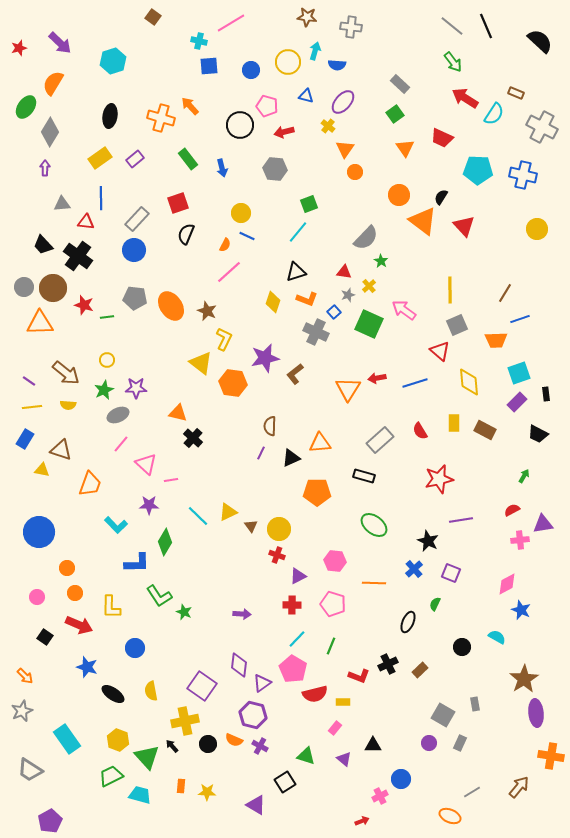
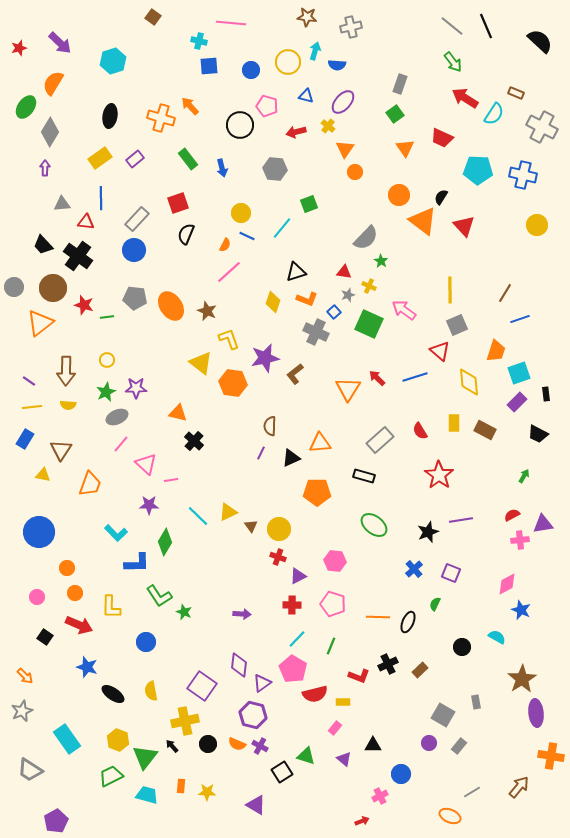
pink line at (231, 23): rotated 36 degrees clockwise
gray cross at (351, 27): rotated 20 degrees counterclockwise
gray rectangle at (400, 84): rotated 66 degrees clockwise
red arrow at (284, 132): moved 12 px right
yellow circle at (537, 229): moved 4 px up
cyan line at (298, 232): moved 16 px left, 4 px up
yellow cross at (369, 286): rotated 24 degrees counterclockwise
gray circle at (24, 287): moved 10 px left
orange triangle at (40, 323): rotated 36 degrees counterclockwise
yellow L-shape at (224, 339): moved 5 px right; rotated 45 degrees counterclockwise
orange trapezoid at (496, 340): moved 11 px down; rotated 70 degrees counterclockwise
brown arrow at (66, 373): moved 2 px up; rotated 52 degrees clockwise
red arrow at (377, 378): rotated 54 degrees clockwise
blue line at (415, 383): moved 6 px up
green star at (104, 390): moved 2 px right, 2 px down
gray ellipse at (118, 415): moved 1 px left, 2 px down
black cross at (193, 438): moved 1 px right, 3 px down
brown triangle at (61, 450): rotated 45 degrees clockwise
yellow triangle at (42, 470): moved 1 px right, 5 px down
red star at (439, 479): moved 4 px up; rotated 24 degrees counterclockwise
red semicircle at (512, 510): moved 5 px down
cyan L-shape at (116, 525): moved 8 px down
black star at (428, 541): moved 9 px up; rotated 25 degrees clockwise
red cross at (277, 555): moved 1 px right, 2 px down
orange line at (374, 583): moved 4 px right, 34 px down
blue circle at (135, 648): moved 11 px right, 6 px up
brown star at (524, 679): moved 2 px left
gray rectangle at (475, 704): moved 1 px right, 2 px up
orange semicircle at (234, 740): moved 3 px right, 4 px down
gray rectangle at (460, 743): moved 1 px left, 3 px down; rotated 14 degrees clockwise
green triangle at (147, 757): moved 2 px left; rotated 20 degrees clockwise
blue circle at (401, 779): moved 5 px up
black square at (285, 782): moved 3 px left, 10 px up
cyan trapezoid at (140, 795): moved 7 px right
purple pentagon at (50, 821): moved 6 px right
